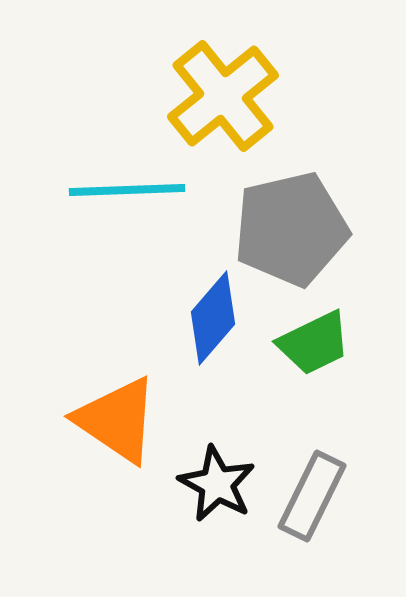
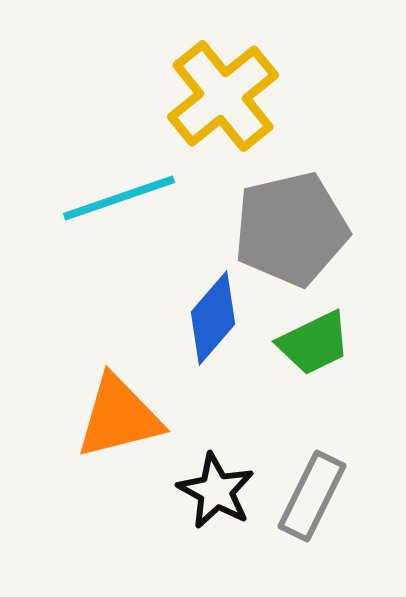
cyan line: moved 8 px left, 8 px down; rotated 17 degrees counterclockwise
orange triangle: moved 2 px right, 3 px up; rotated 48 degrees counterclockwise
black star: moved 1 px left, 7 px down
